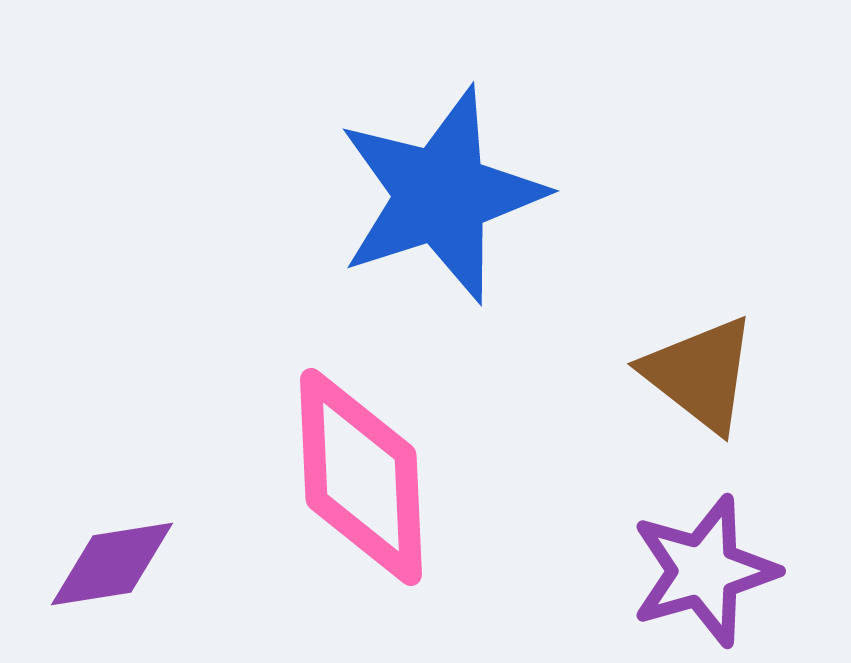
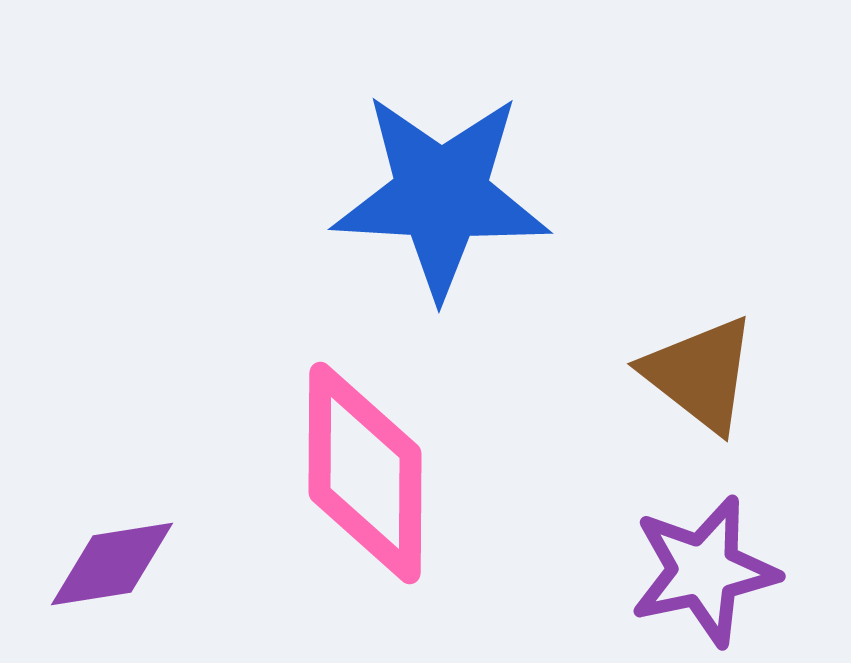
blue star: rotated 21 degrees clockwise
pink diamond: moved 4 px right, 4 px up; rotated 3 degrees clockwise
purple star: rotated 4 degrees clockwise
